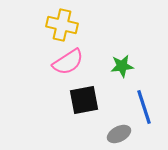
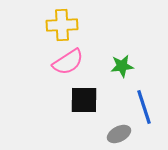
yellow cross: rotated 16 degrees counterclockwise
black square: rotated 12 degrees clockwise
